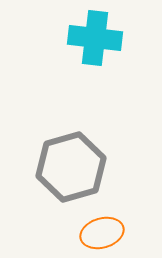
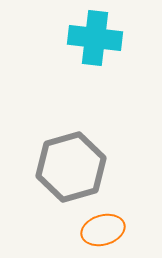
orange ellipse: moved 1 px right, 3 px up
